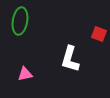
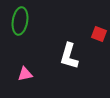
white L-shape: moved 1 px left, 3 px up
